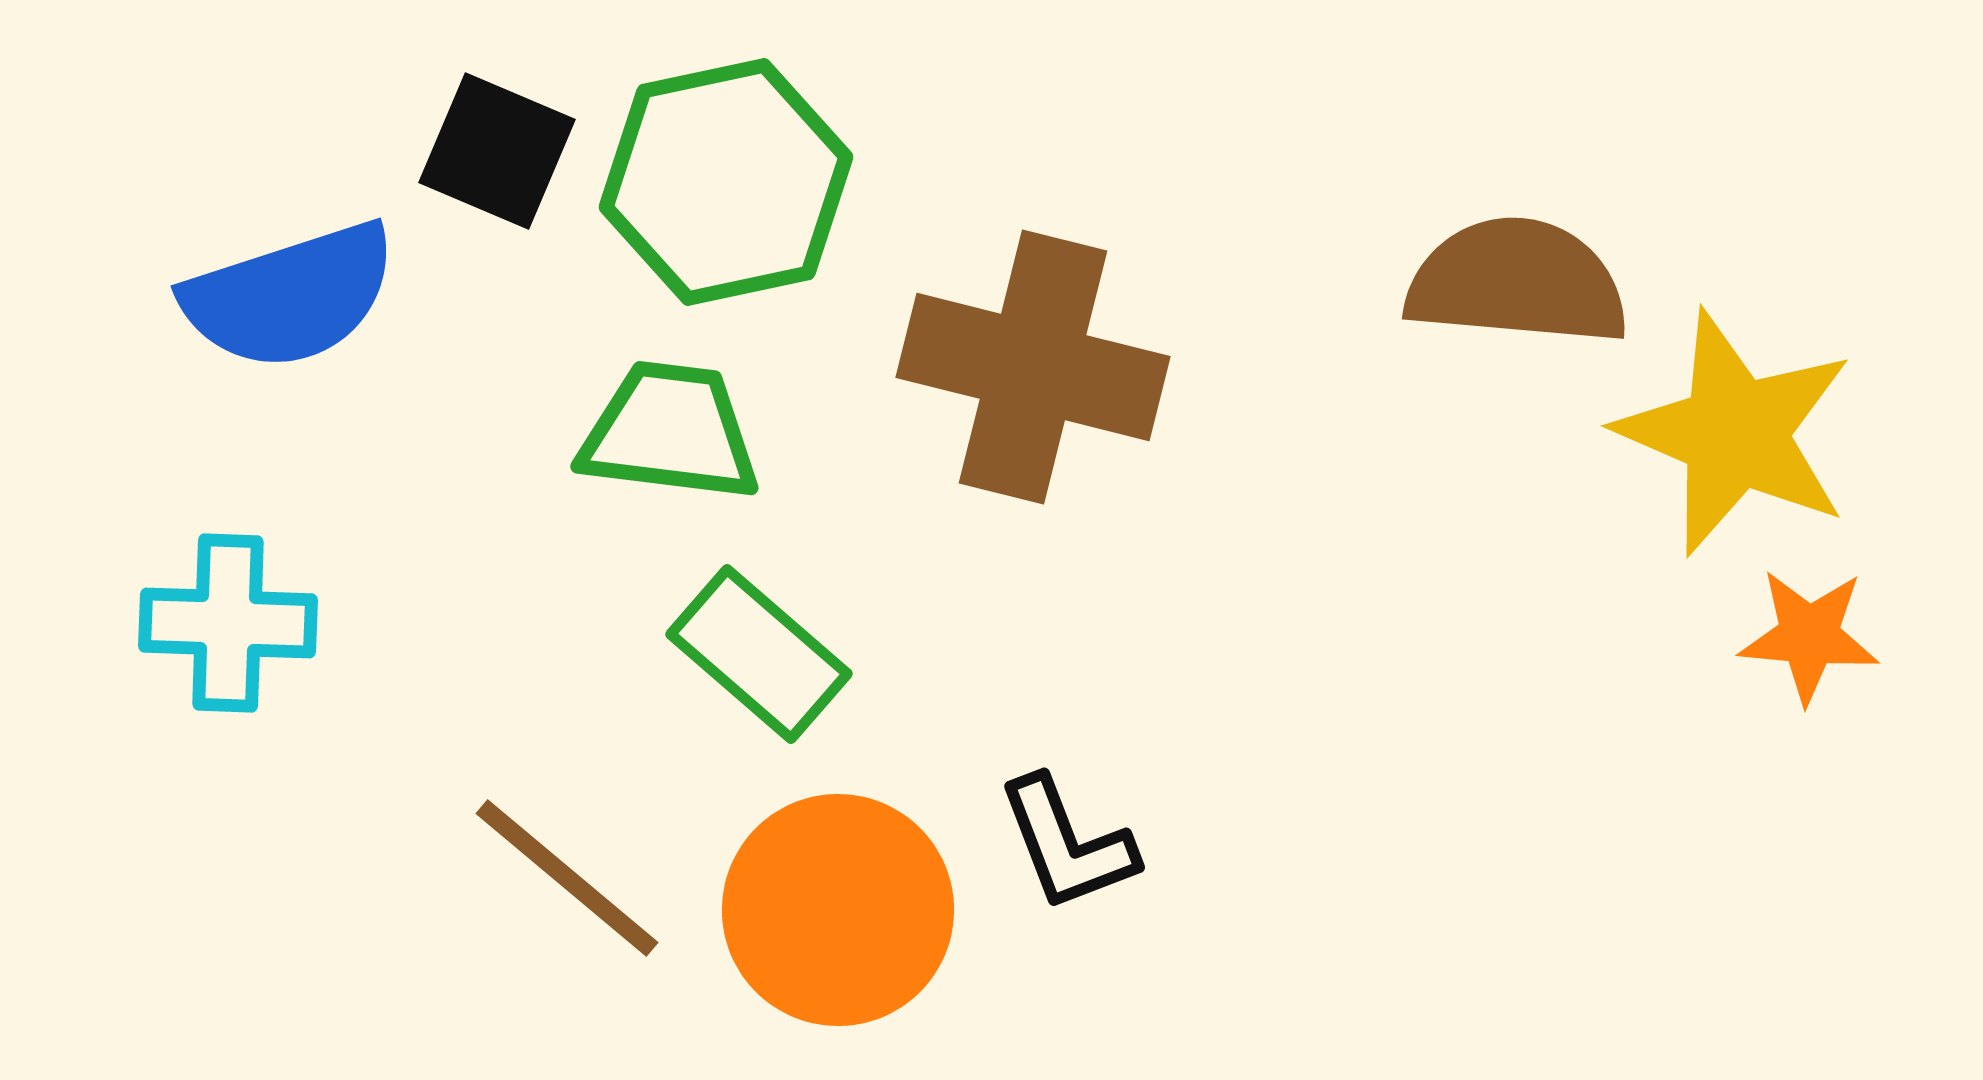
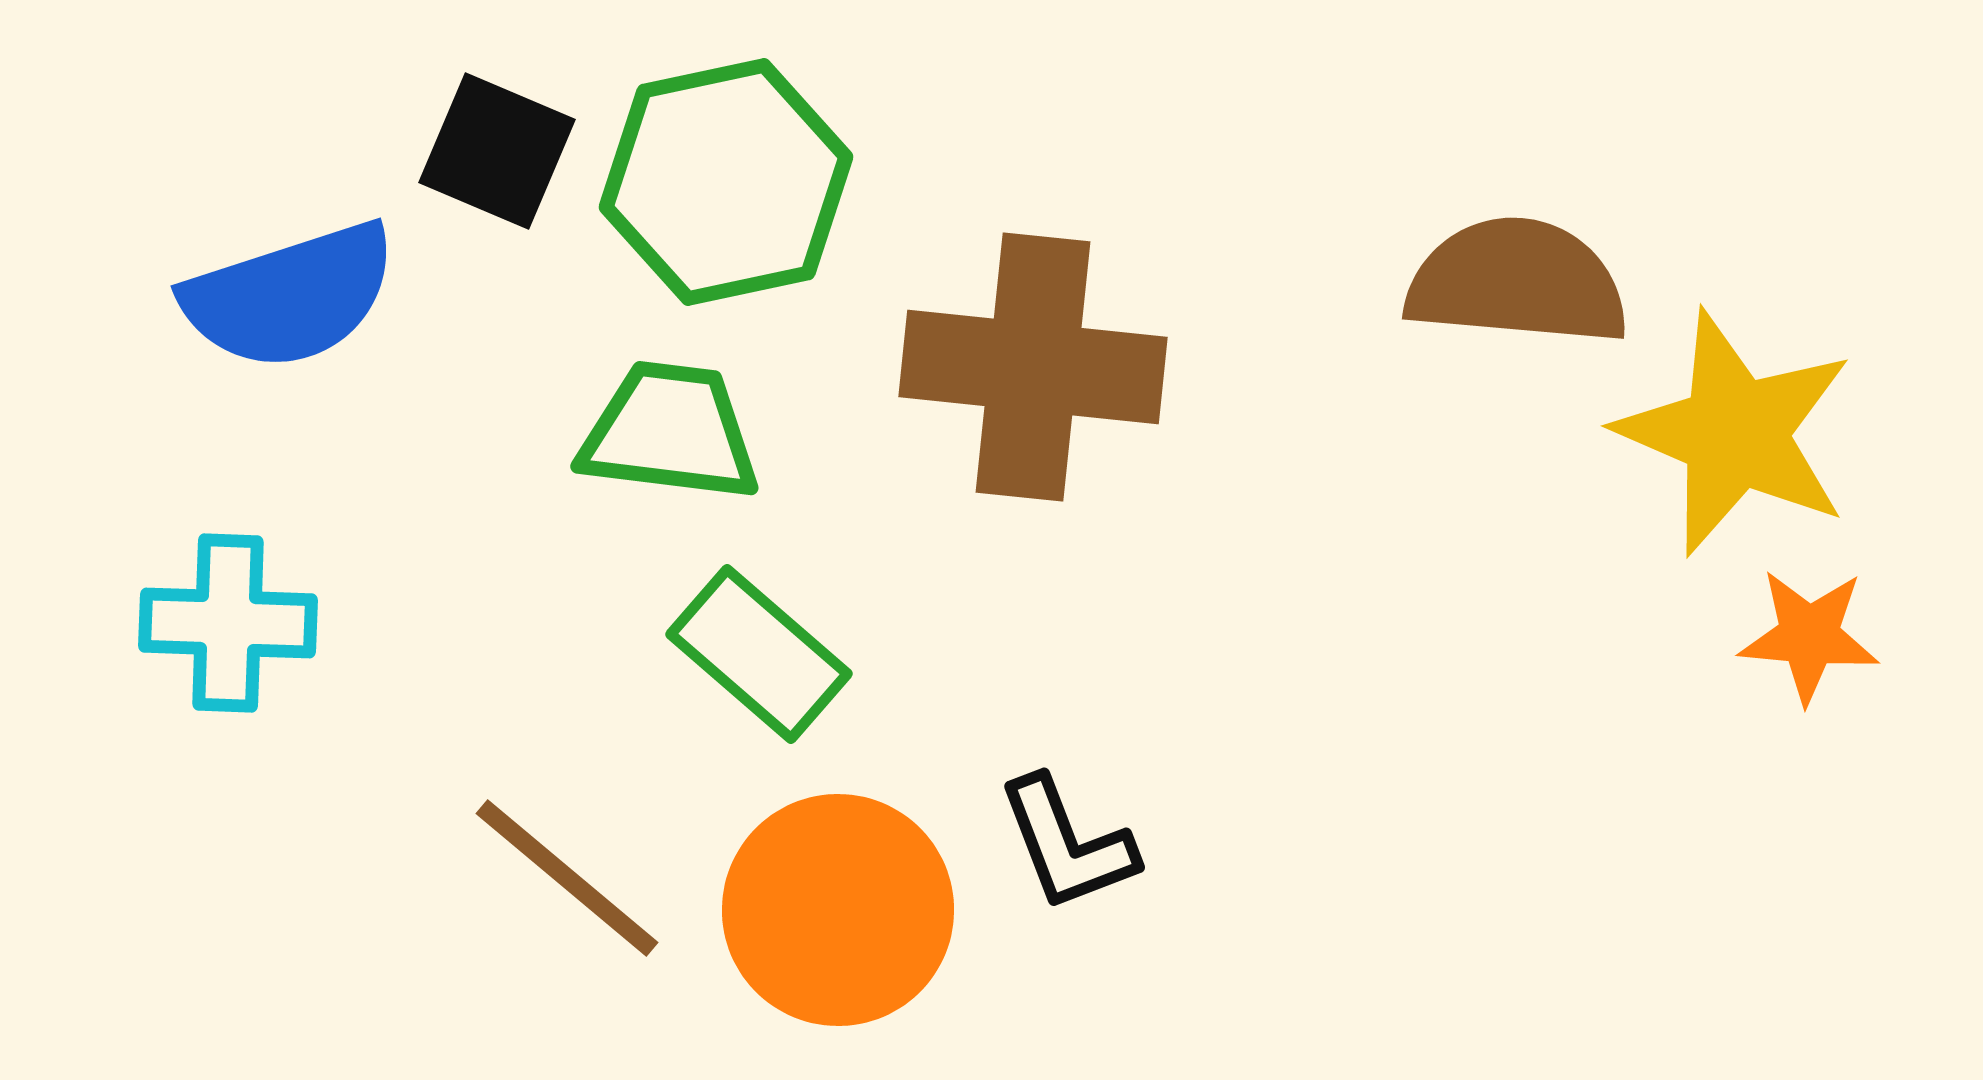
brown cross: rotated 8 degrees counterclockwise
